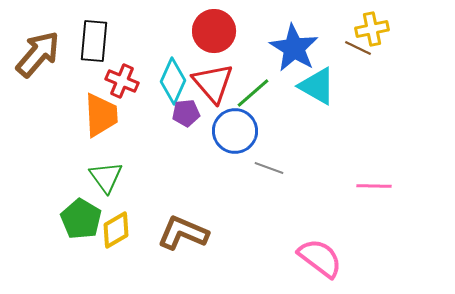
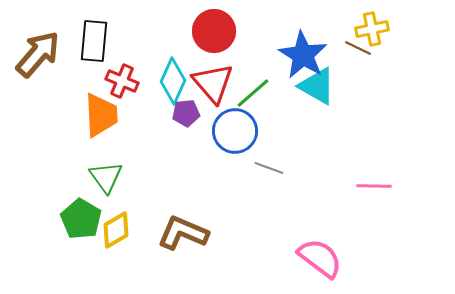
blue star: moved 9 px right, 7 px down
